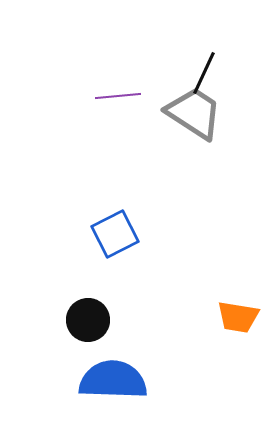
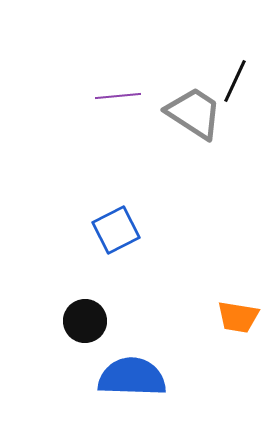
black line: moved 31 px right, 8 px down
blue square: moved 1 px right, 4 px up
black circle: moved 3 px left, 1 px down
blue semicircle: moved 19 px right, 3 px up
